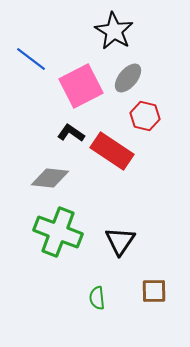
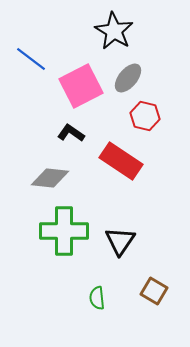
red rectangle: moved 9 px right, 10 px down
green cross: moved 6 px right, 1 px up; rotated 21 degrees counterclockwise
brown square: rotated 32 degrees clockwise
